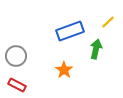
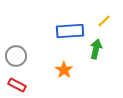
yellow line: moved 4 px left, 1 px up
blue rectangle: rotated 16 degrees clockwise
